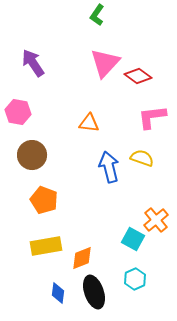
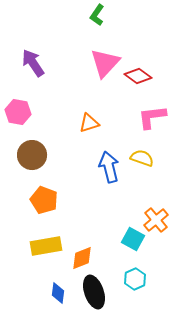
orange triangle: rotated 25 degrees counterclockwise
